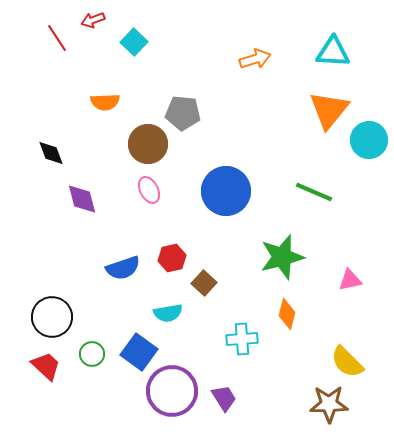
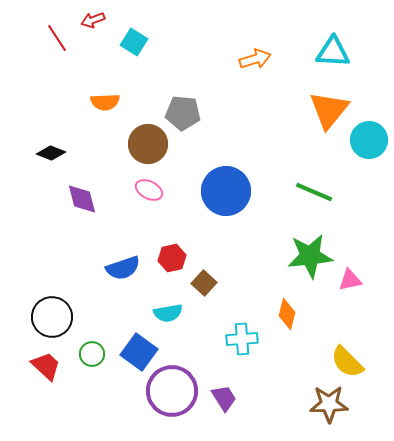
cyan square: rotated 12 degrees counterclockwise
black diamond: rotated 48 degrees counterclockwise
pink ellipse: rotated 36 degrees counterclockwise
green star: moved 28 px right, 1 px up; rotated 9 degrees clockwise
